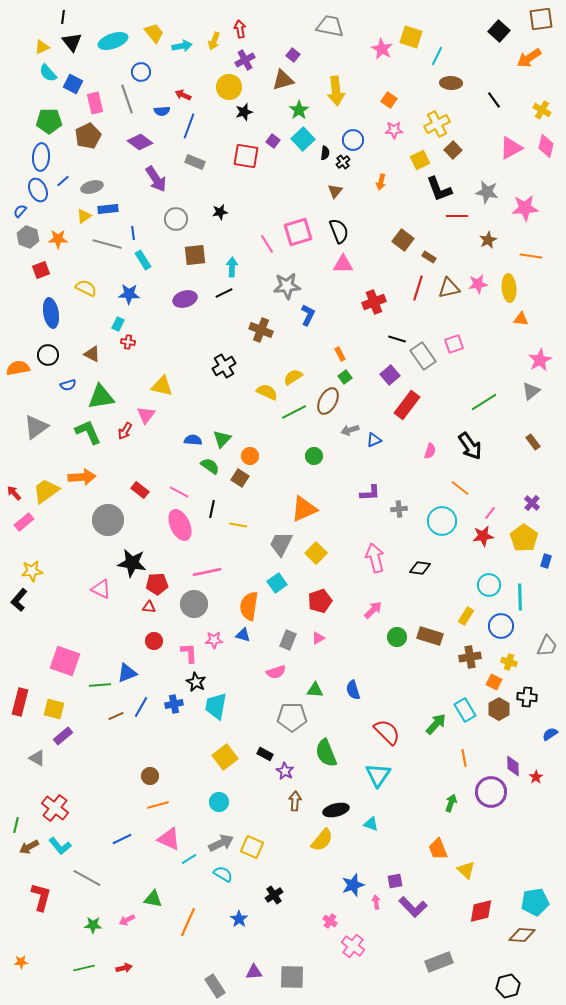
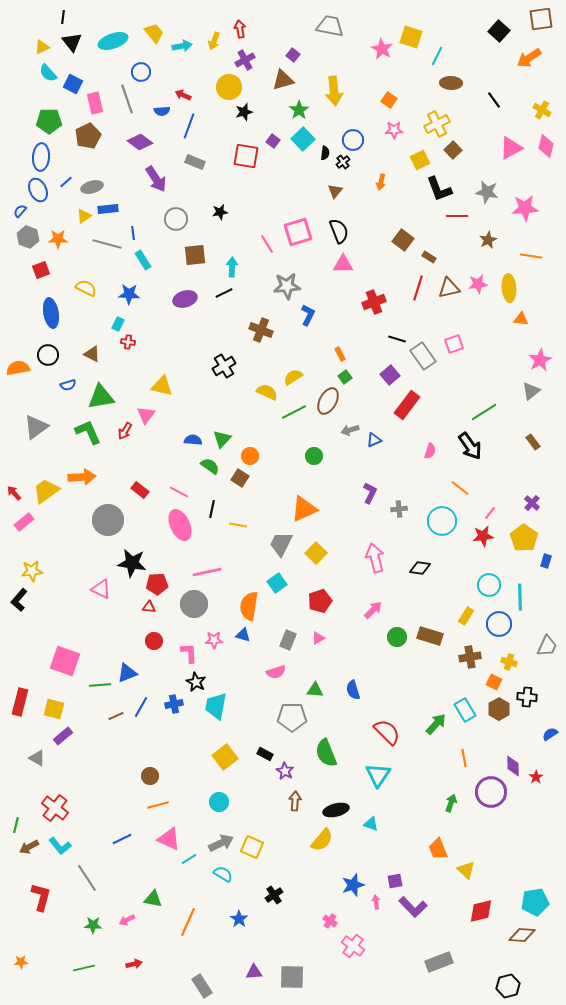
yellow arrow at (336, 91): moved 2 px left
blue line at (63, 181): moved 3 px right, 1 px down
green line at (484, 402): moved 10 px down
purple L-shape at (370, 493): rotated 60 degrees counterclockwise
blue circle at (501, 626): moved 2 px left, 2 px up
gray line at (87, 878): rotated 28 degrees clockwise
red arrow at (124, 968): moved 10 px right, 4 px up
gray rectangle at (215, 986): moved 13 px left
